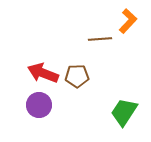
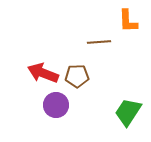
orange L-shape: rotated 135 degrees clockwise
brown line: moved 1 px left, 3 px down
purple circle: moved 17 px right
green trapezoid: moved 4 px right
